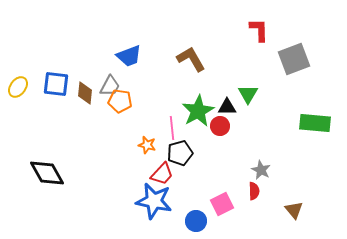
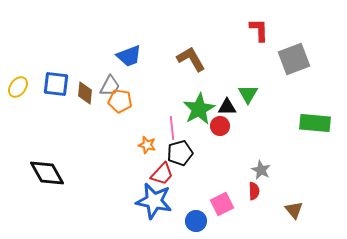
green star: moved 1 px right, 2 px up
